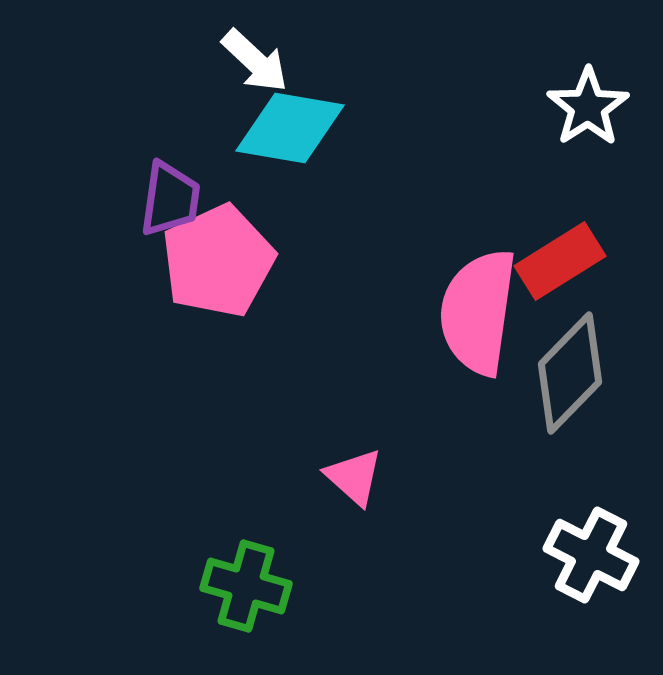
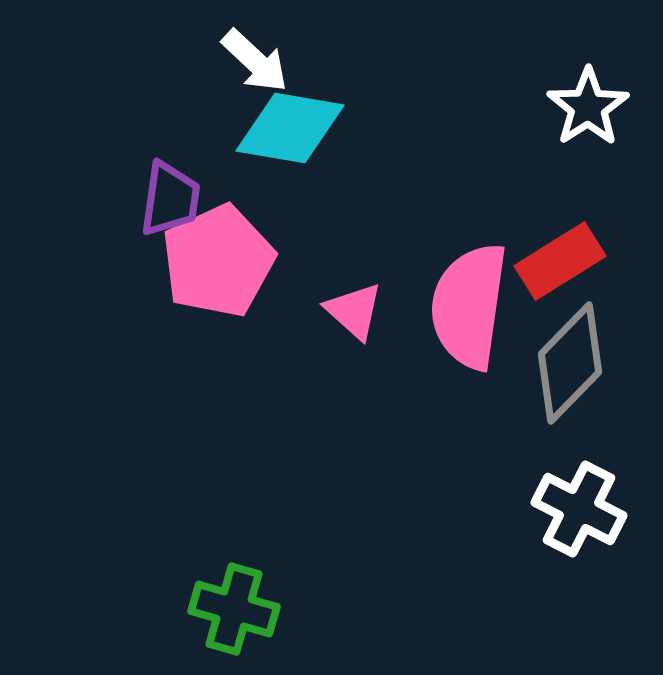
pink semicircle: moved 9 px left, 6 px up
gray diamond: moved 10 px up
pink triangle: moved 166 px up
white cross: moved 12 px left, 46 px up
green cross: moved 12 px left, 23 px down
